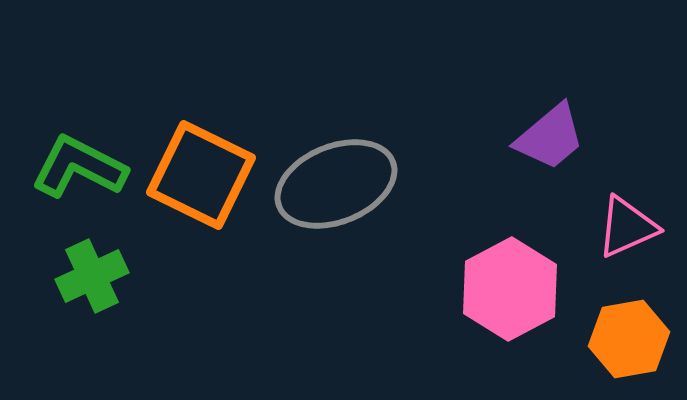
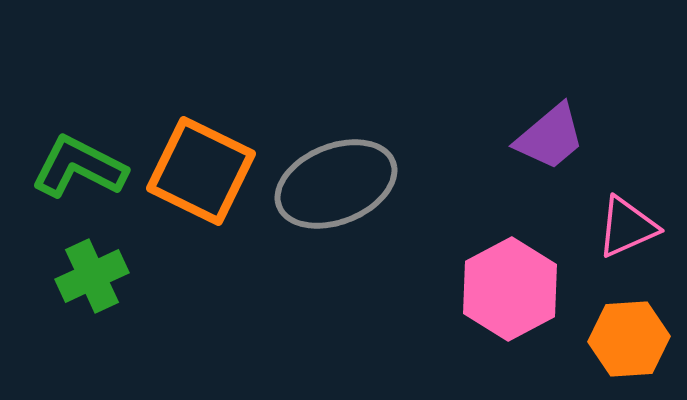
orange square: moved 4 px up
orange hexagon: rotated 6 degrees clockwise
